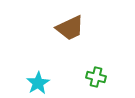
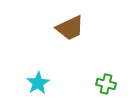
green cross: moved 10 px right, 7 px down
